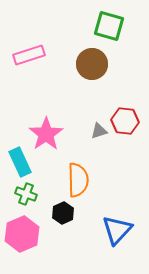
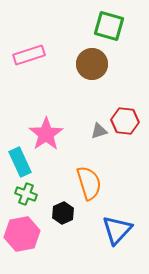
orange semicircle: moved 11 px right, 3 px down; rotated 16 degrees counterclockwise
pink hexagon: rotated 12 degrees clockwise
